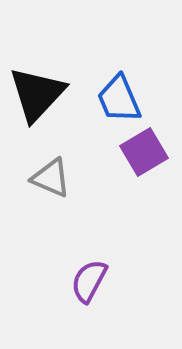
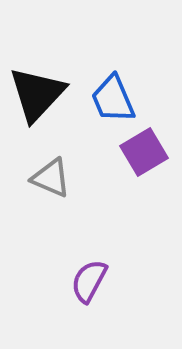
blue trapezoid: moved 6 px left
